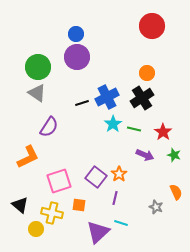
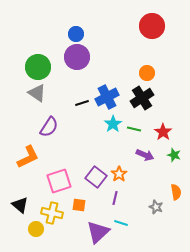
orange semicircle: rotated 14 degrees clockwise
